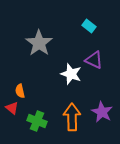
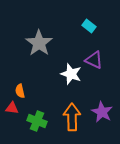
red triangle: rotated 32 degrees counterclockwise
